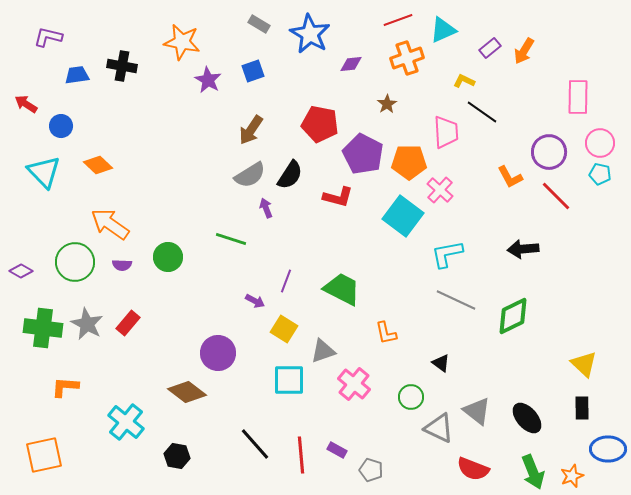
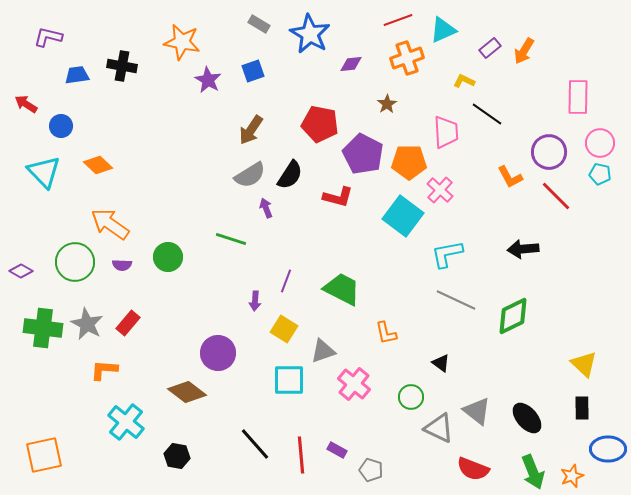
black line at (482, 112): moved 5 px right, 2 px down
purple arrow at (255, 301): rotated 66 degrees clockwise
orange L-shape at (65, 387): moved 39 px right, 17 px up
